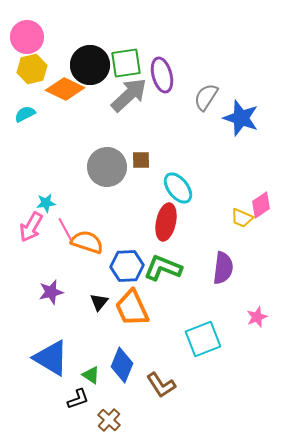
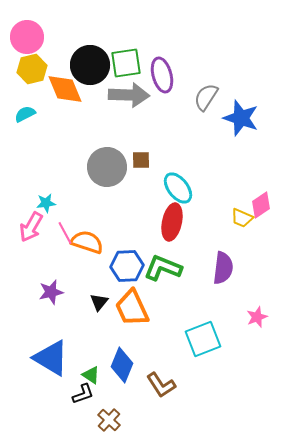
orange diamond: rotated 42 degrees clockwise
gray arrow: rotated 45 degrees clockwise
red ellipse: moved 6 px right
pink line: moved 4 px down
black L-shape: moved 5 px right, 5 px up
